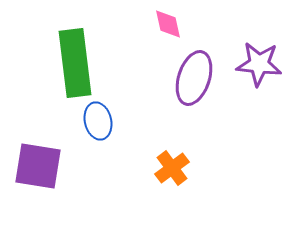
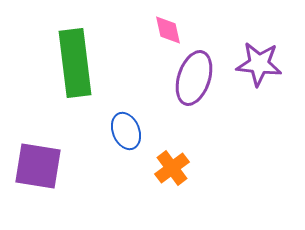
pink diamond: moved 6 px down
blue ellipse: moved 28 px right, 10 px down; rotated 9 degrees counterclockwise
